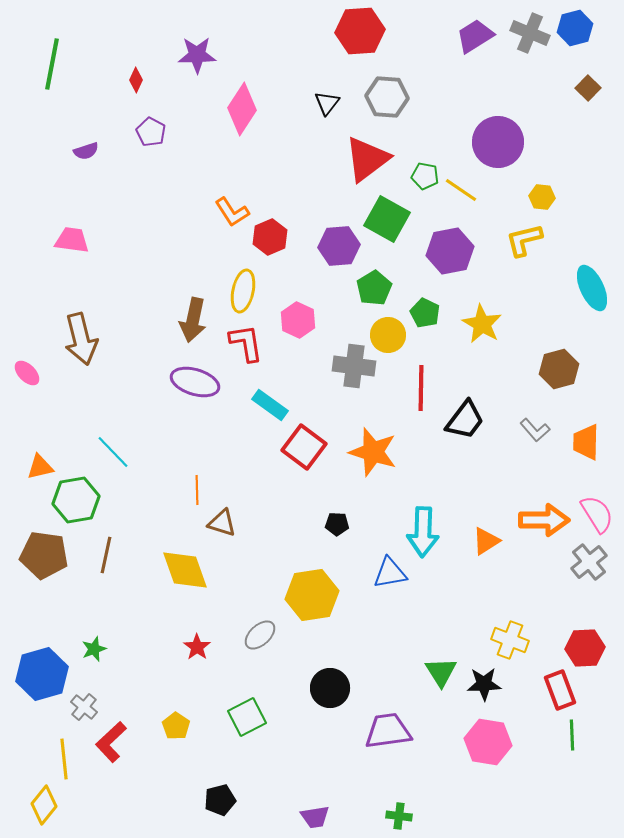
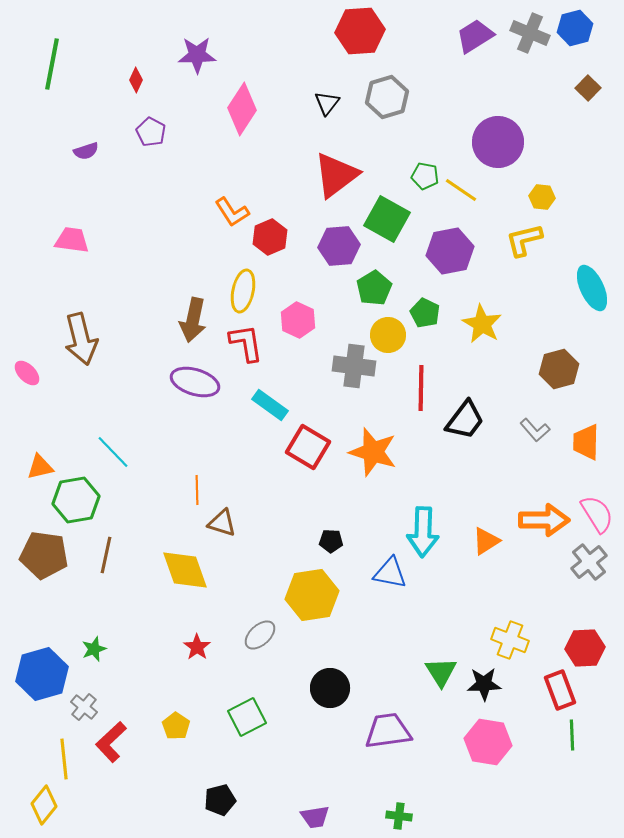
gray hexagon at (387, 97): rotated 21 degrees counterclockwise
red triangle at (367, 159): moved 31 px left, 16 px down
red square at (304, 447): moved 4 px right; rotated 6 degrees counterclockwise
black pentagon at (337, 524): moved 6 px left, 17 px down
blue triangle at (390, 573): rotated 21 degrees clockwise
